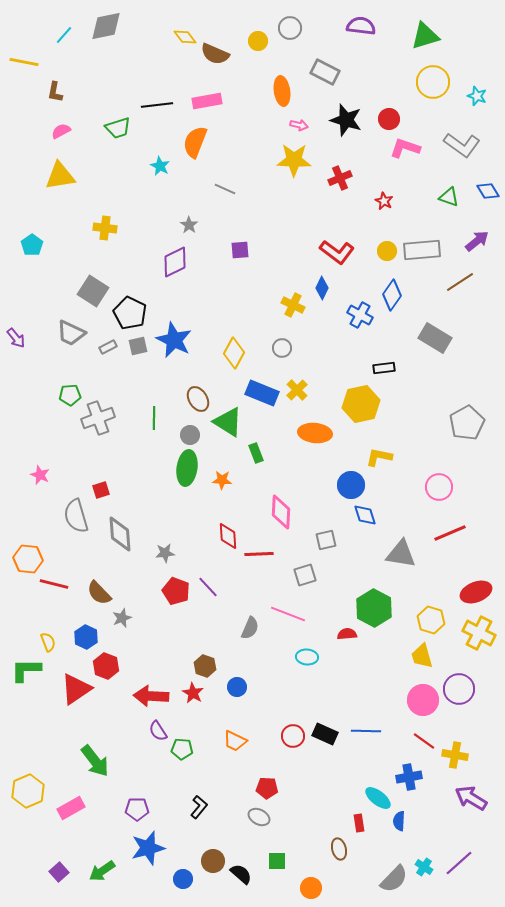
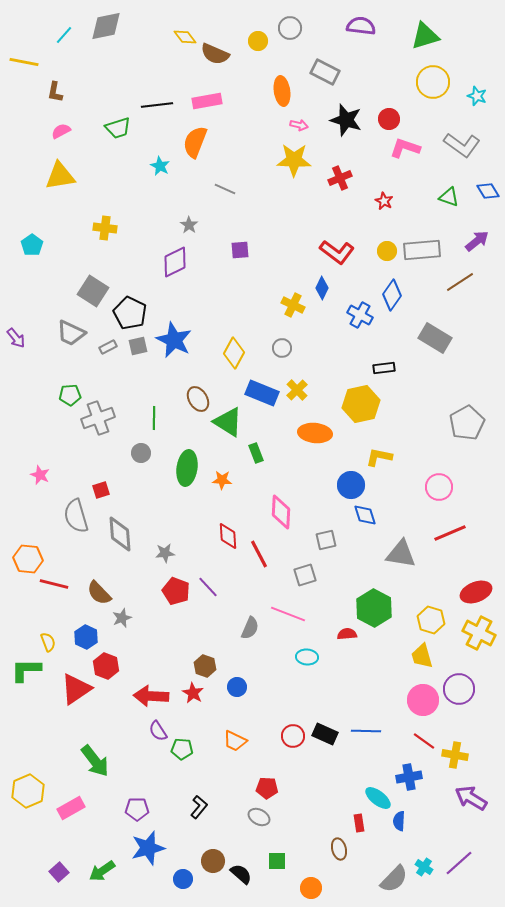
gray circle at (190, 435): moved 49 px left, 18 px down
red line at (259, 554): rotated 64 degrees clockwise
